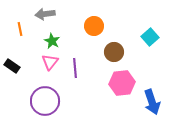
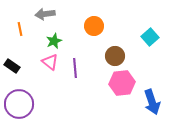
green star: moved 2 px right; rotated 21 degrees clockwise
brown circle: moved 1 px right, 4 px down
pink triangle: rotated 30 degrees counterclockwise
purple circle: moved 26 px left, 3 px down
